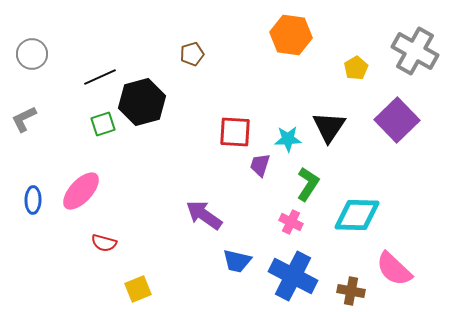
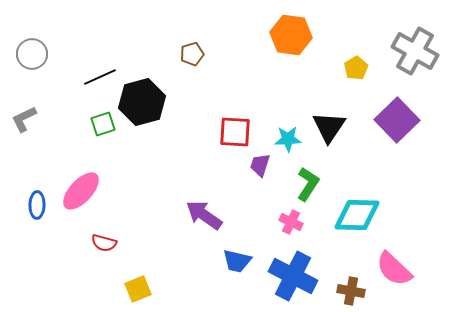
blue ellipse: moved 4 px right, 5 px down
